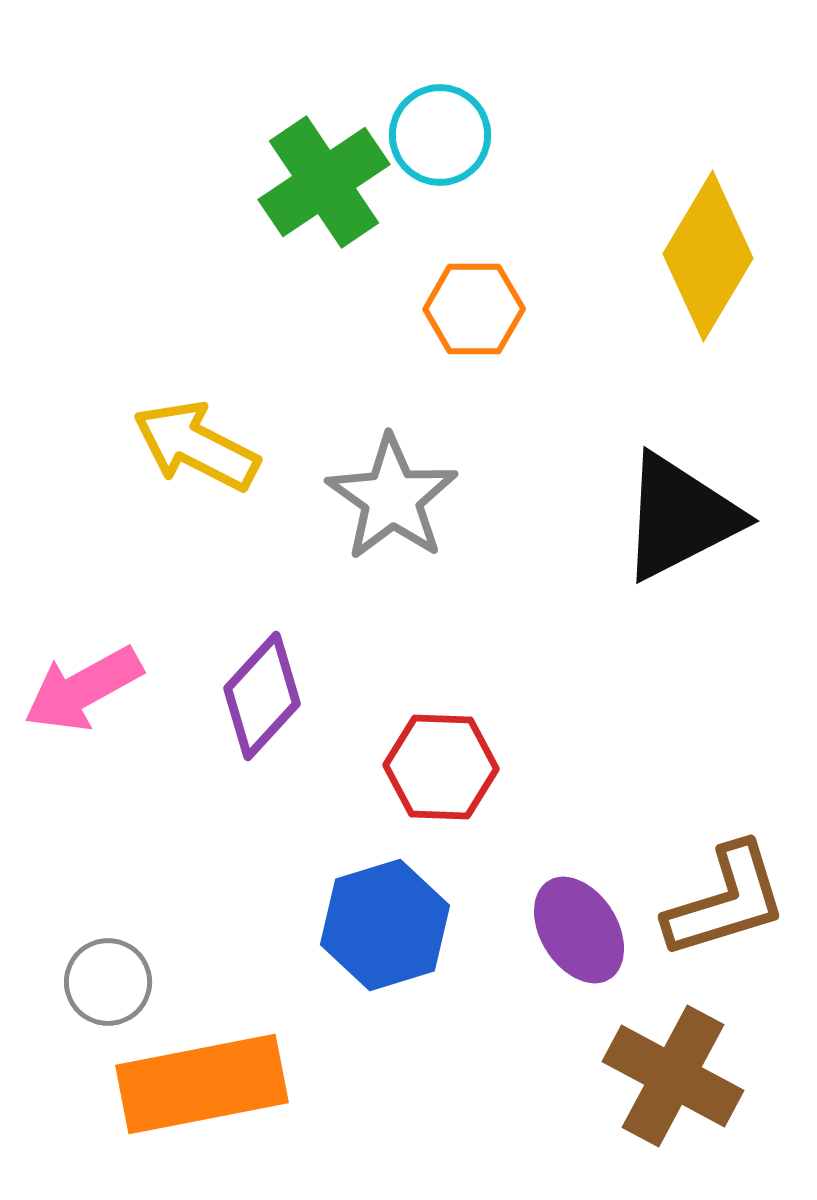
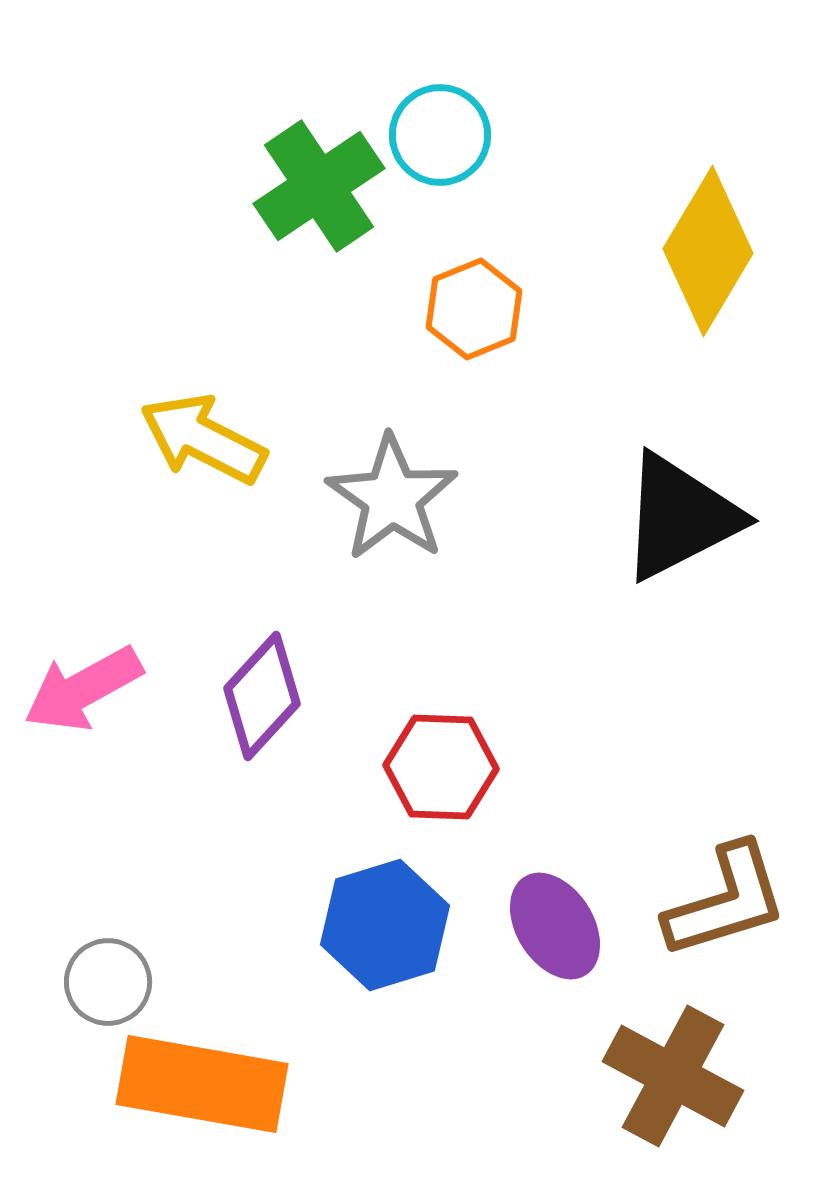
green cross: moved 5 px left, 4 px down
yellow diamond: moved 5 px up
orange hexagon: rotated 22 degrees counterclockwise
yellow arrow: moved 7 px right, 7 px up
purple ellipse: moved 24 px left, 4 px up
orange rectangle: rotated 21 degrees clockwise
